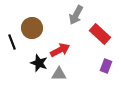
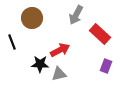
brown circle: moved 10 px up
black star: moved 1 px right, 1 px down; rotated 18 degrees counterclockwise
gray triangle: rotated 14 degrees counterclockwise
